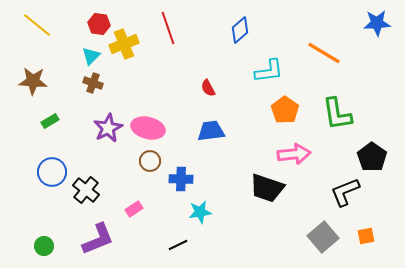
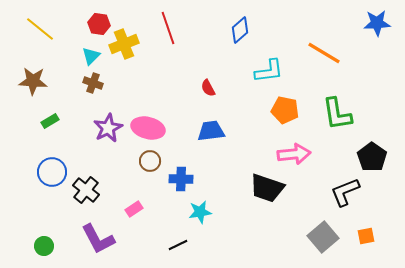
yellow line: moved 3 px right, 4 px down
orange pentagon: rotated 24 degrees counterclockwise
purple L-shape: rotated 84 degrees clockwise
